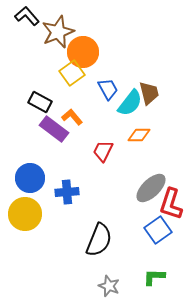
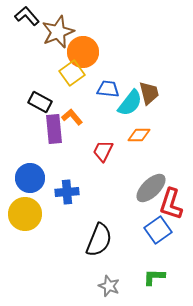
blue trapezoid: rotated 55 degrees counterclockwise
purple rectangle: rotated 48 degrees clockwise
